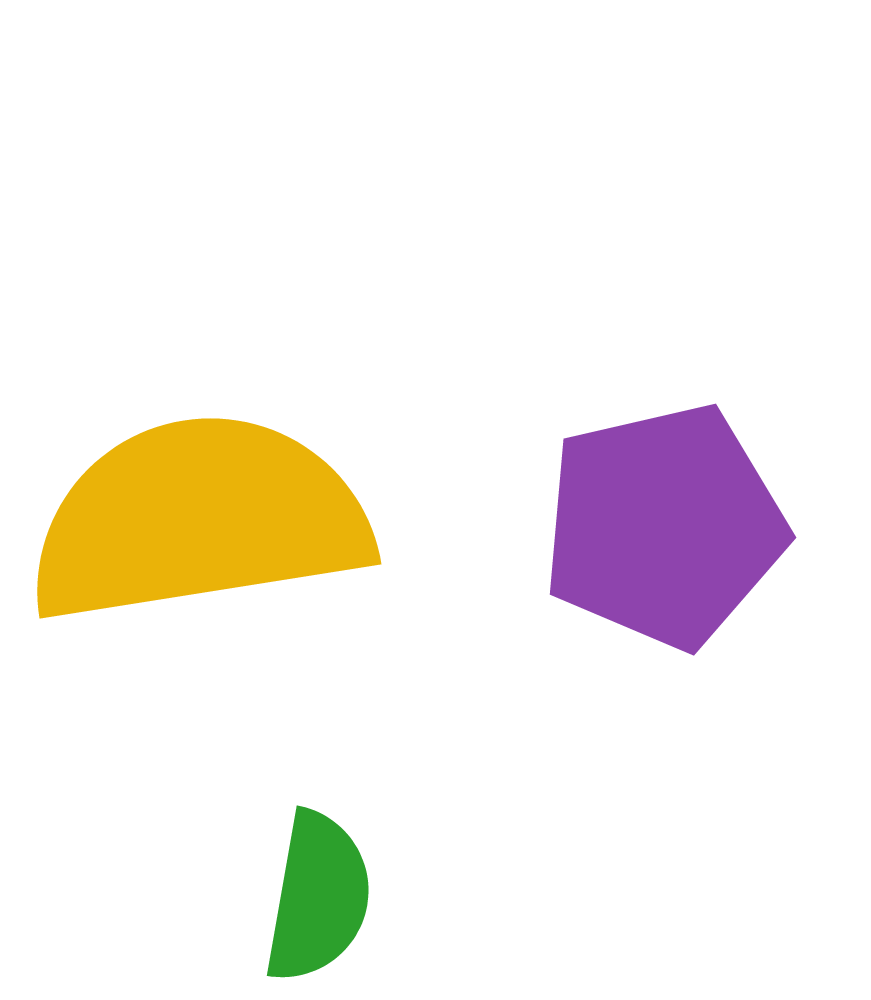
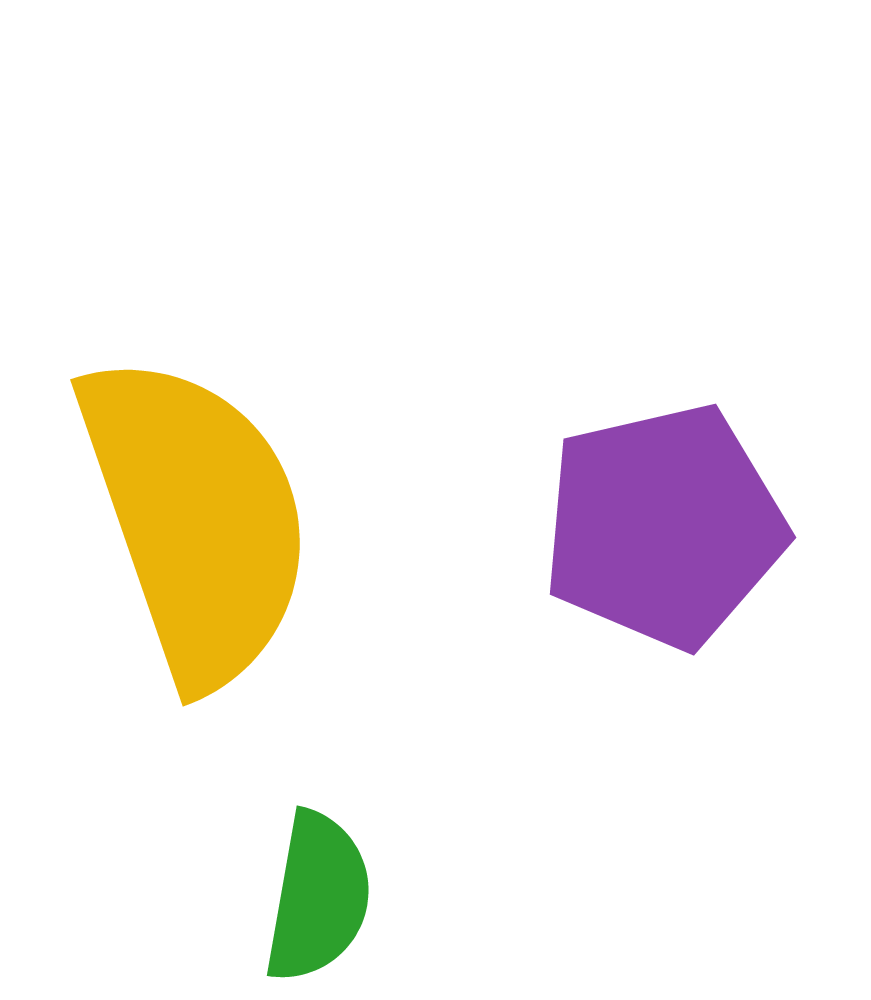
yellow semicircle: moved 3 px left; rotated 80 degrees clockwise
